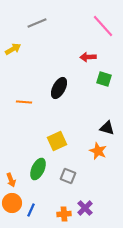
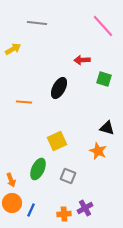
gray line: rotated 30 degrees clockwise
red arrow: moved 6 px left, 3 px down
purple cross: rotated 14 degrees clockwise
